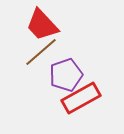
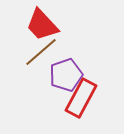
red rectangle: rotated 33 degrees counterclockwise
